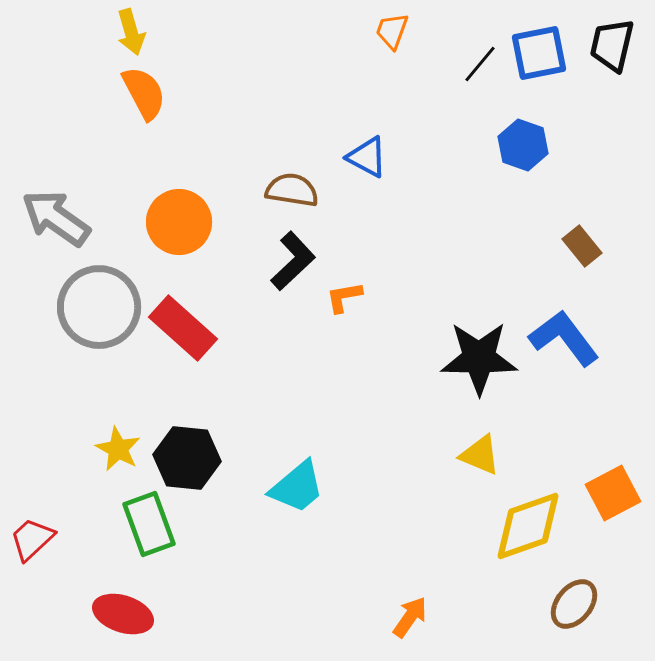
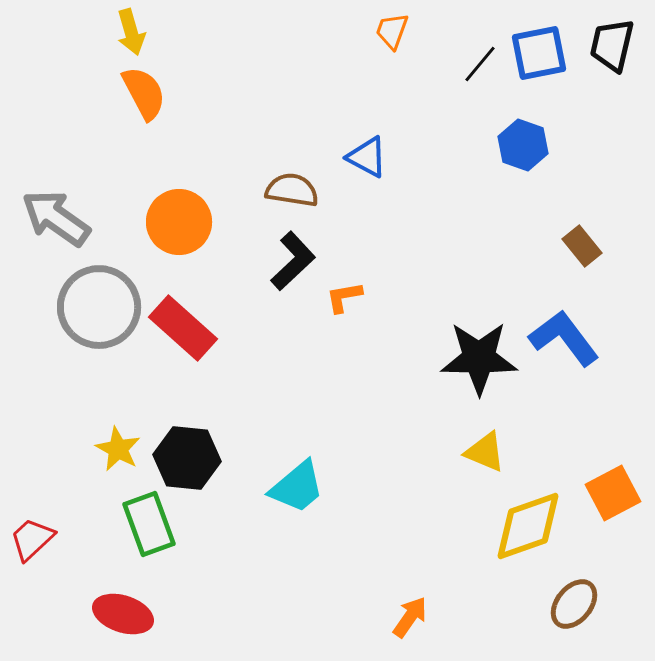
yellow triangle: moved 5 px right, 3 px up
